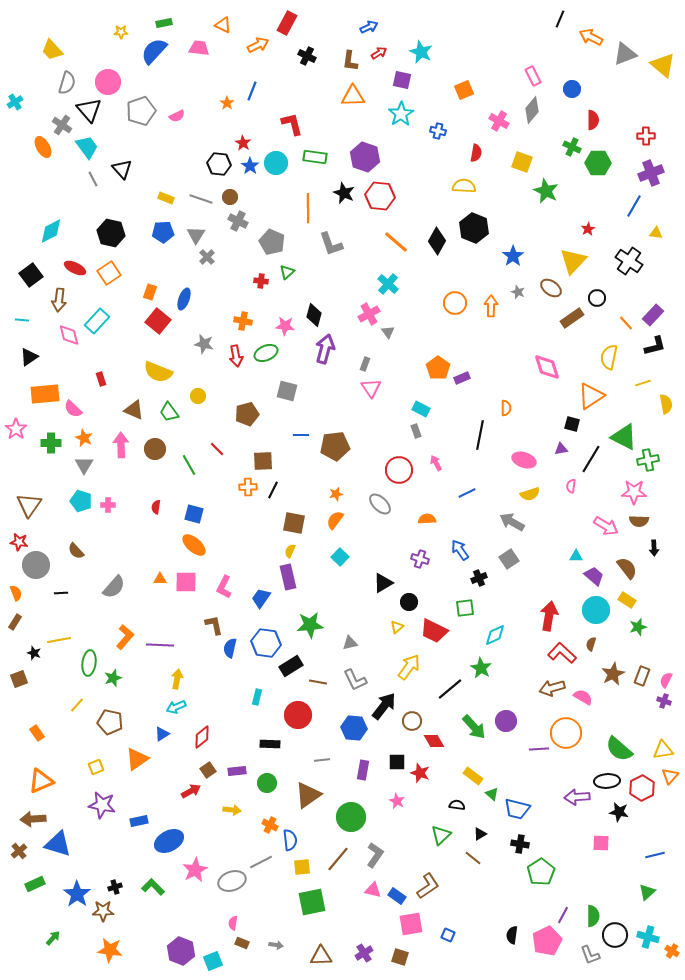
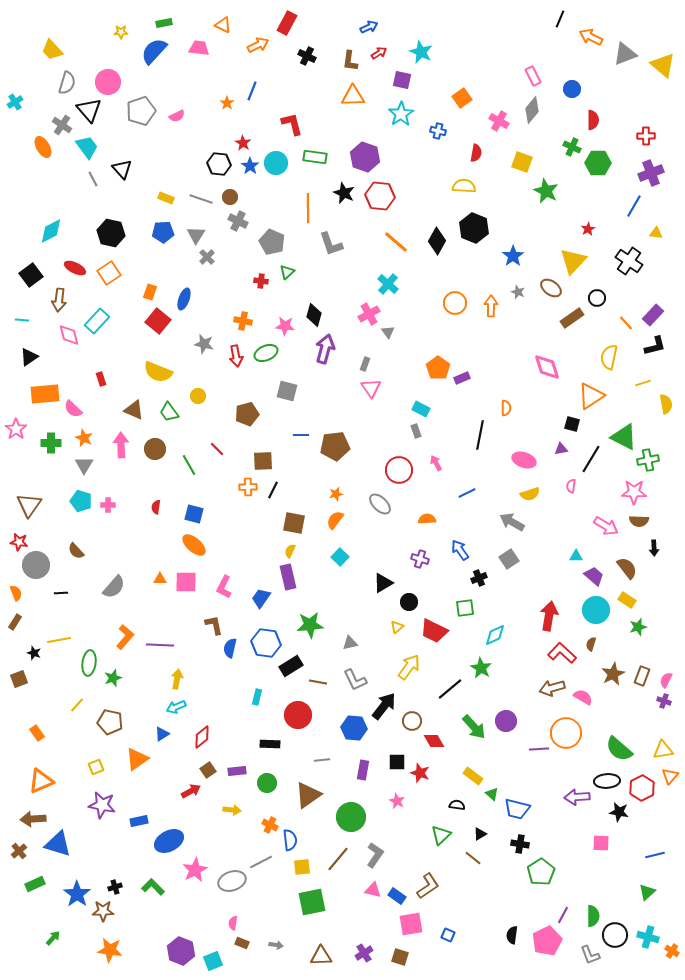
orange square at (464, 90): moved 2 px left, 8 px down; rotated 12 degrees counterclockwise
